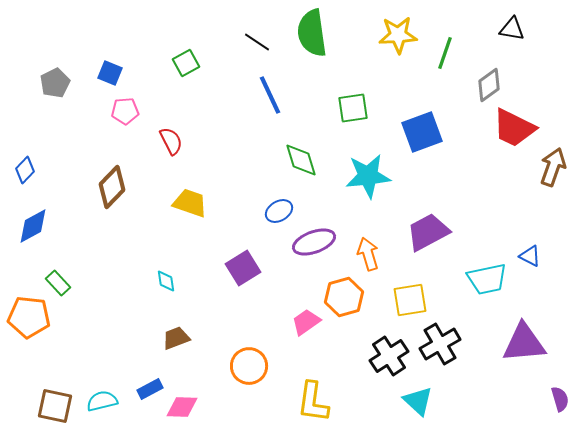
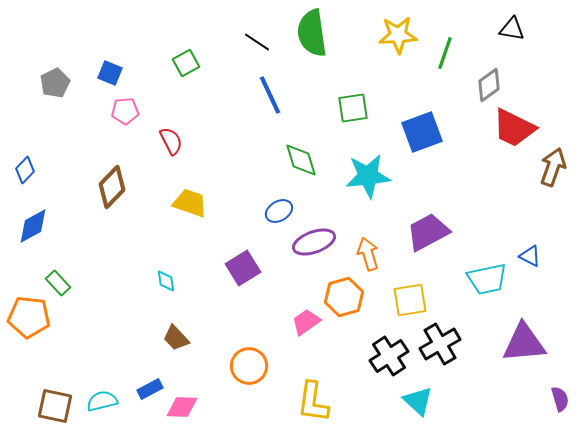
brown trapezoid at (176, 338): rotated 112 degrees counterclockwise
